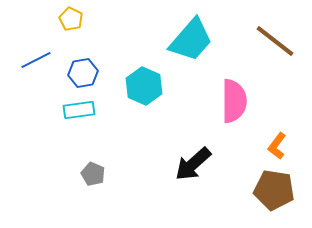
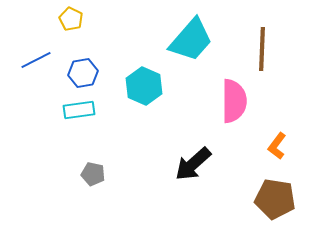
brown line: moved 13 px left, 8 px down; rotated 54 degrees clockwise
gray pentagon: rotated 10 degrees counterclockwise
brown pentagon: moved 1 px right, 9 px down
